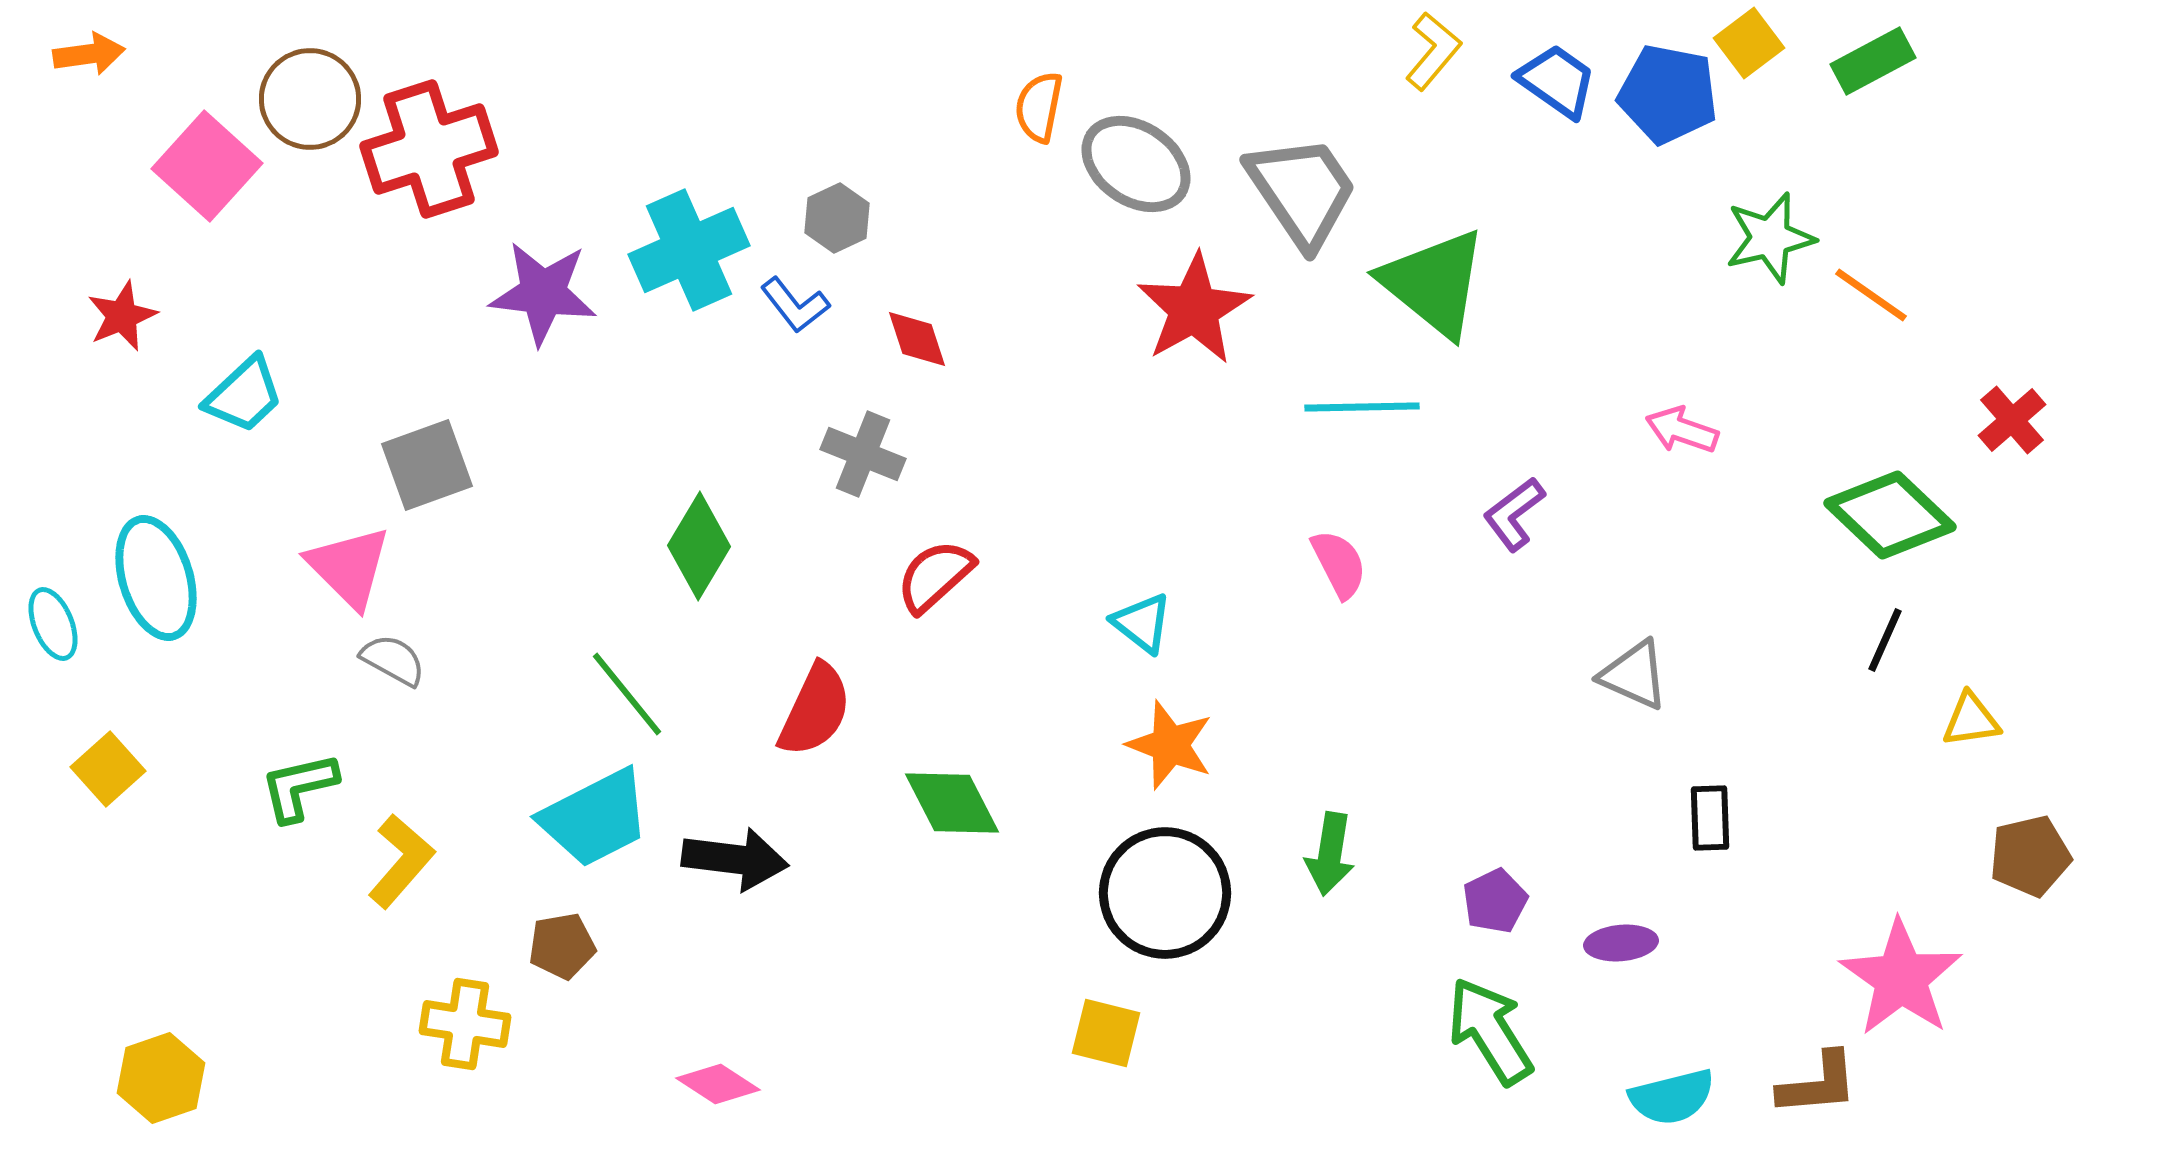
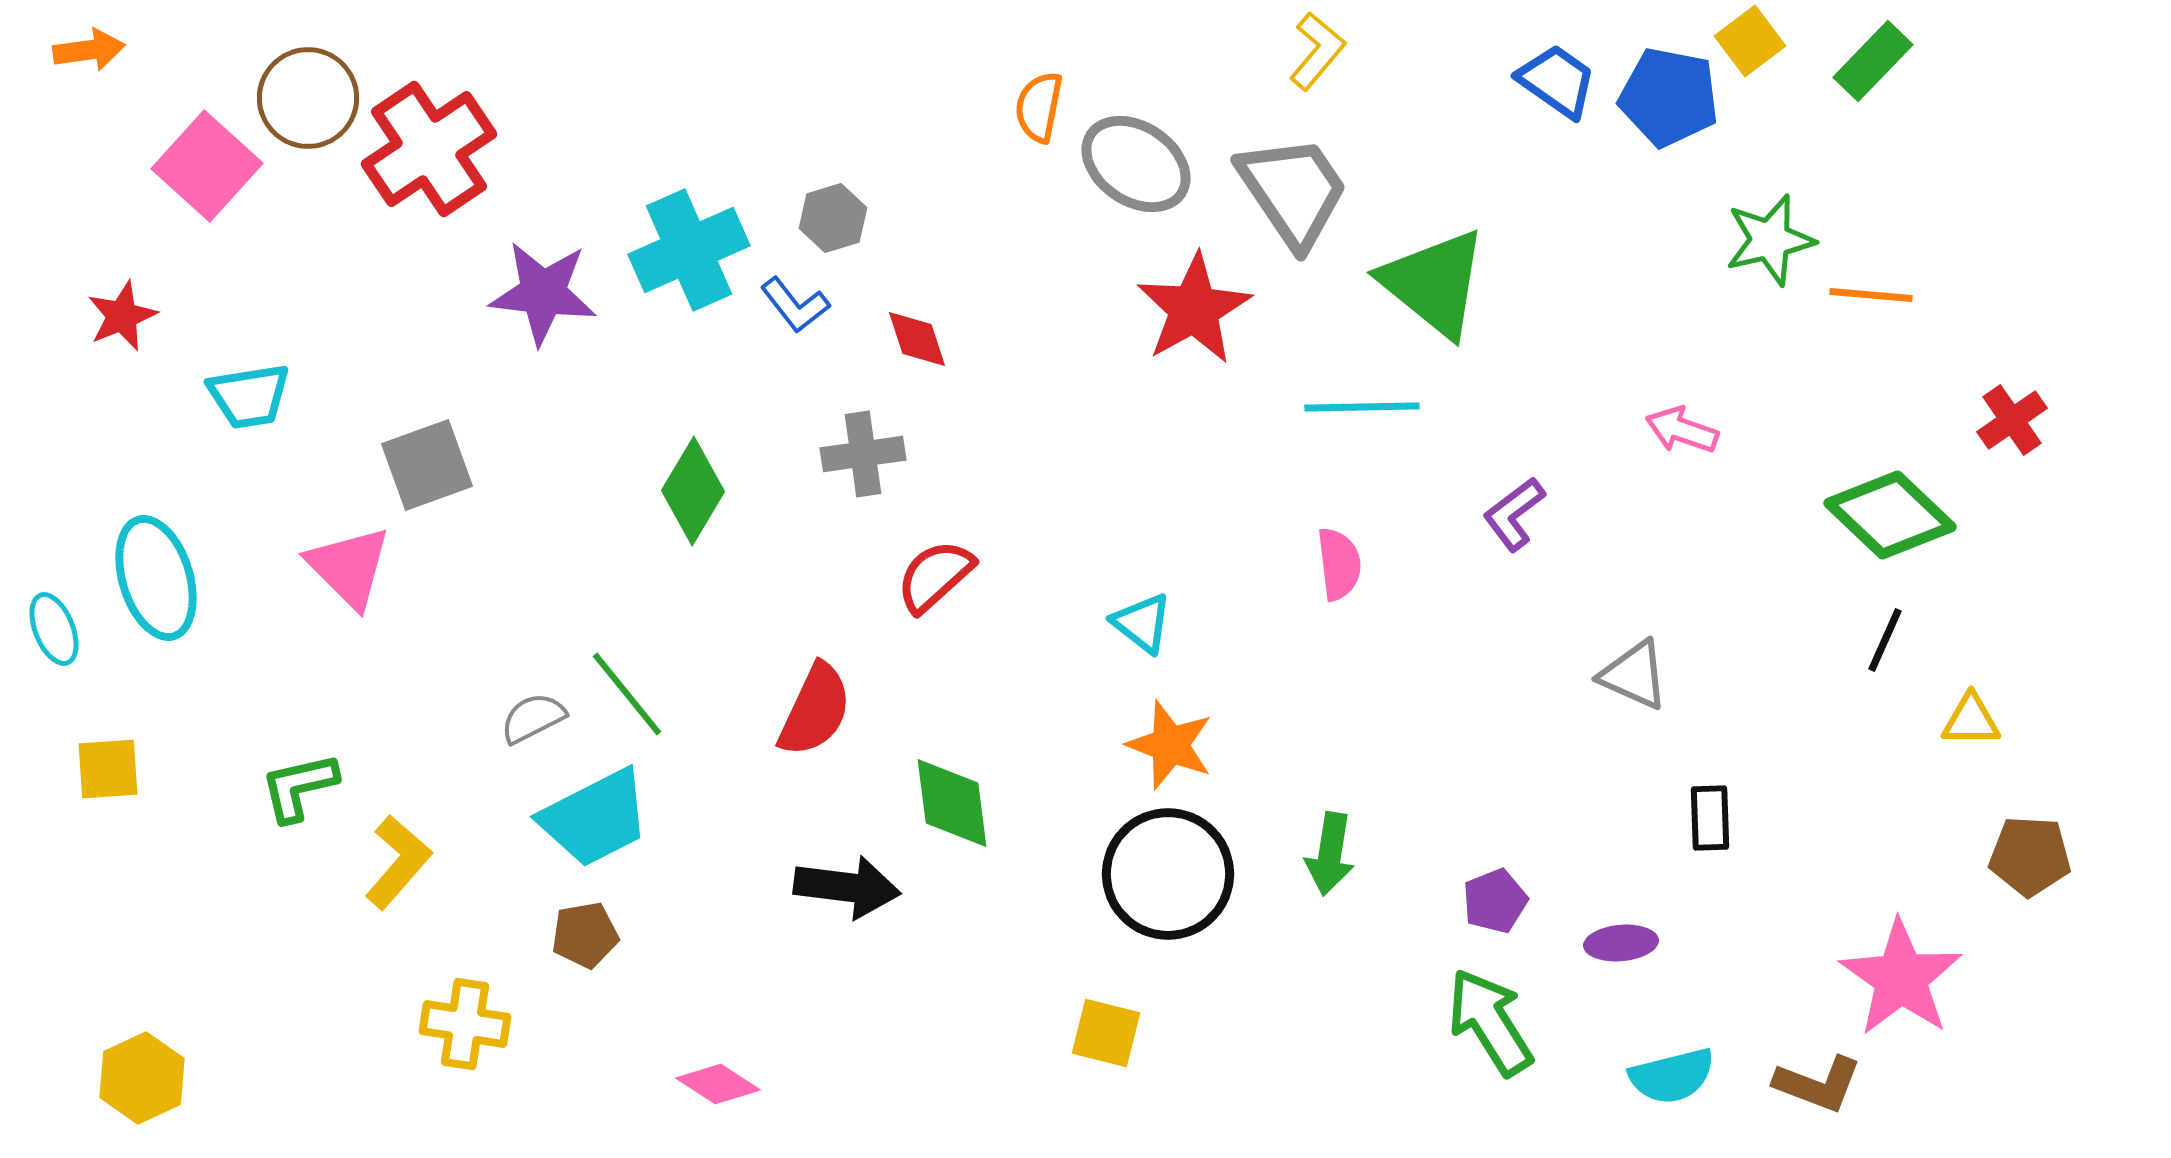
yellow square at (1749, 43): moved 1 px right, 2 px up
yellow L-shape at (1433, 51): moved 116 px left
orange arrow at (89, 54): moved 4 px up
green rectangle at (1873, 61): rotated 18 degrees counterclockwise
blue pentagon at (1668, 94): moved 1 px right, 3 px down
brown circle at (310, 99): moved 2 px left, 1 px up
red cross at (429, 149): rotated 16 degrees counterclockwise
gray trapezoid at (1302, 191): moved 9 px left
gray hexagon at (837, 218): moved 4 px left; rotated 8 degrees clockwise
green star at (1770, 238): moved 2 px down
orange line at (1871, 295): rotated 30 degrees counterclockwise
cyan trapezoid at (244, 395): moved 5 px right, 1 px down; rotated 34 degrees clockwise
red cross at (2012, 420): rotated 6 degrees clockwise
gray cross at (863, 454): rotated 30 degrees counterclockwise
green diamond at (699, 546): moved 6 px left, 55 px up
pink semicircle at (1339, 564): rotated 20 degrees clockwise
cyan ellipse at (53, 624): moved 1 px right, 5 px down
gray semicircle at (393, 660): moved 140 px right, 58 px down; rotated 56 degrees counterclockwise
yellow triangle at (1971, 720): rotated 8 degrees clockwise
yellow square at (108, 769): rotated 38 degrees clockwise
green diamond at (952, 803): rotated 20 degrees clockwise
brown pentagon at (2030, 856): rotated 16 degrees clockwise
black arrow at (735, 859): moved 112 px right, 28 px down
yellow L-shape at (401, 861): moved 3 px left, 1 px down
black circle at (1165, 893): moved 3 px right, 19 px up
purple pentagon at (1495, 901): rotated 4 degrees clockwise
brown pentagon at (562, 946): moved 23 px right, 11 px up
green arrow at (1490, 1031): moved 9 px up
yellow hexagon at (161, 1078): moved 19 px left; rotated 6 degrees counterclockwise
brown L-shape at (1818, 1084): rotated 26 degrees clockwise
cyan semicircle at (1672, 1097): moved 21 px up
